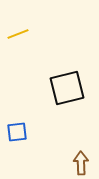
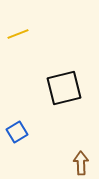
black square: moved 3 px left
blue square: rotated 25 degrees counterclockwise
